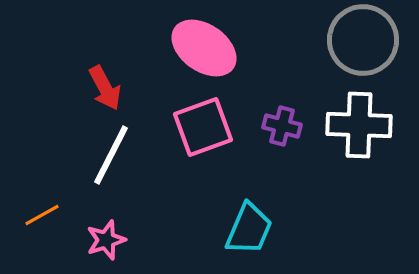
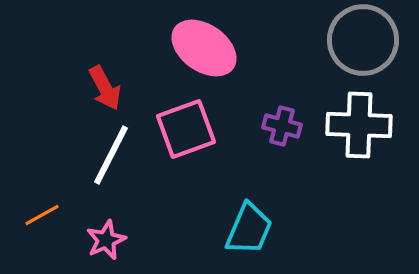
pink square: moved 17 px left, 2 px down
pink star: rotated 6 degrees counterclockwise
